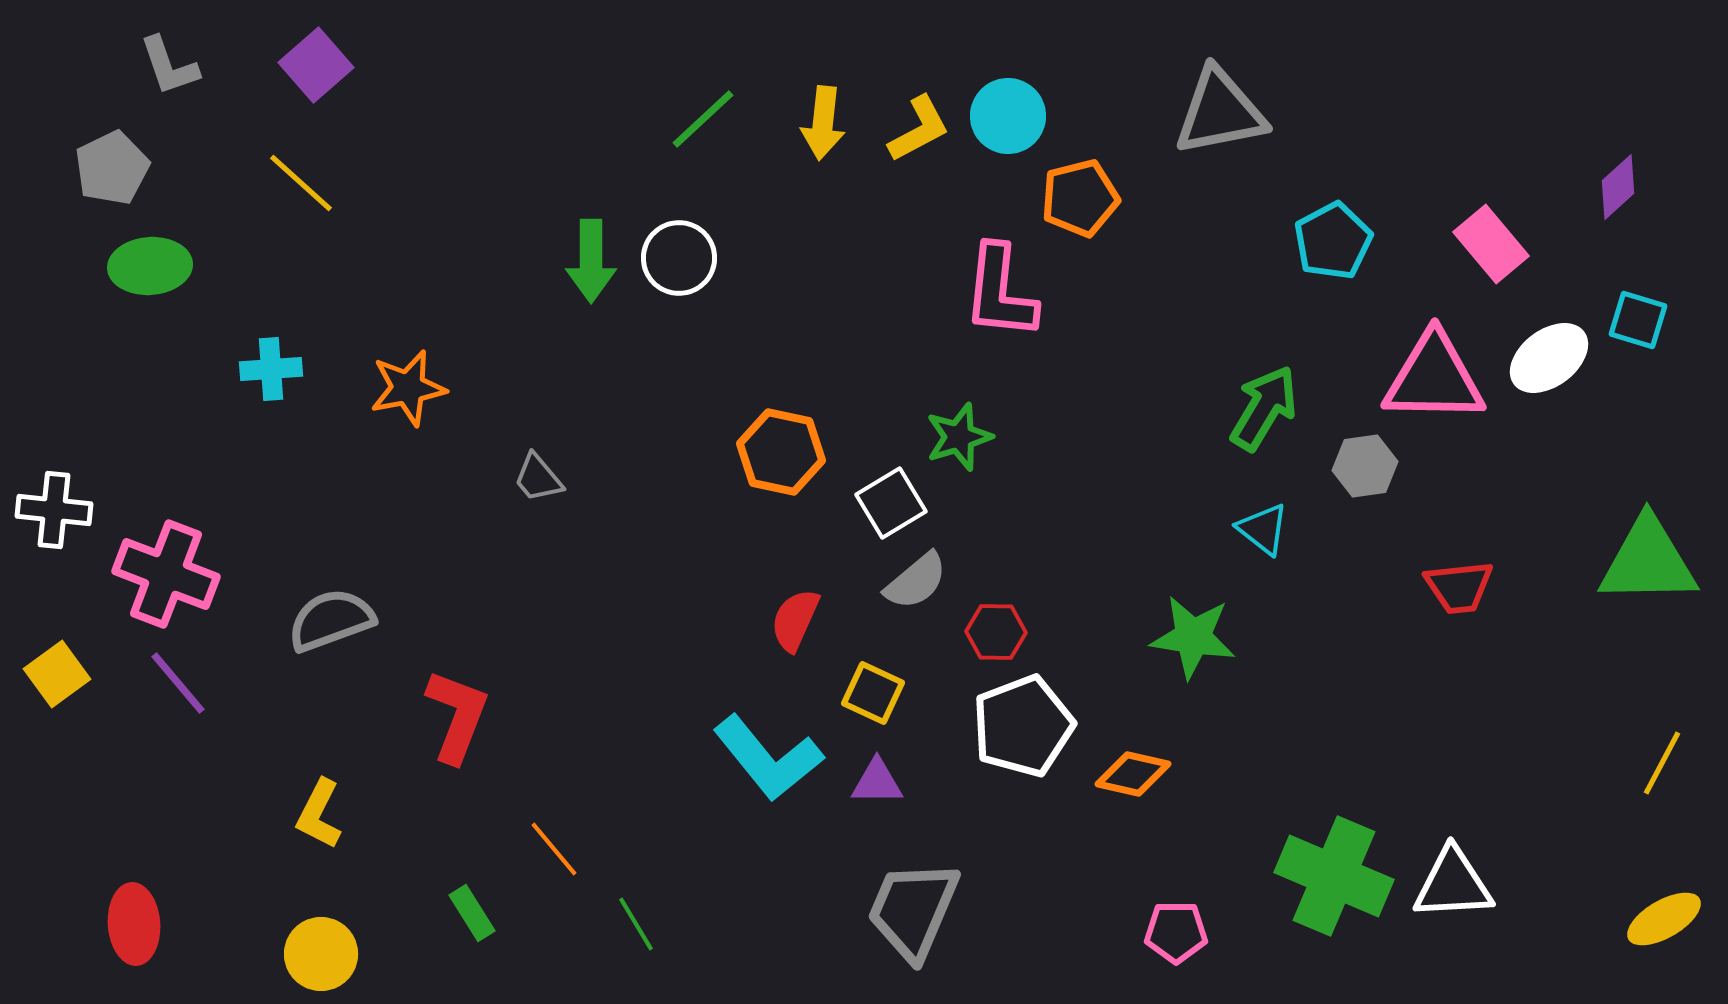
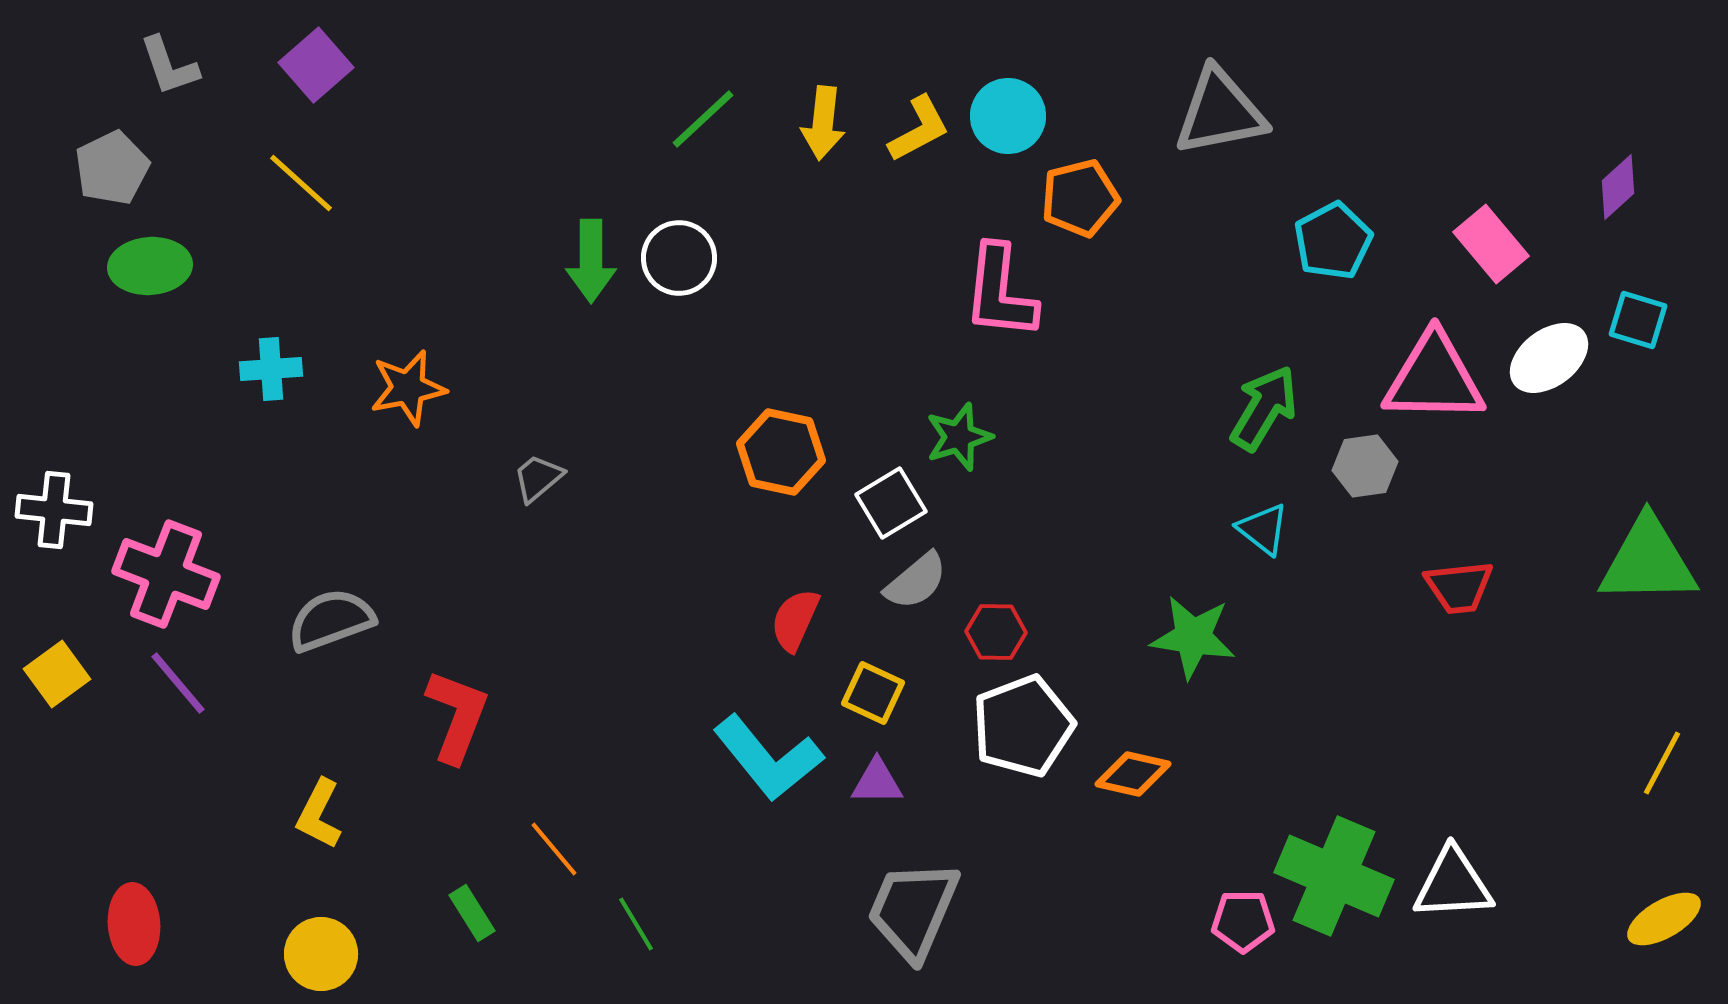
gray trapezoid at (538, 478): rotated 90 degrees clockwise
pink pentagon at (1176, 932): moved 67 px right, 11 px up
